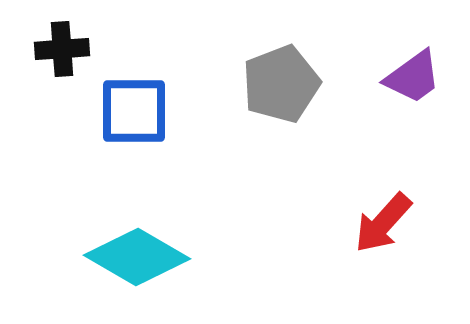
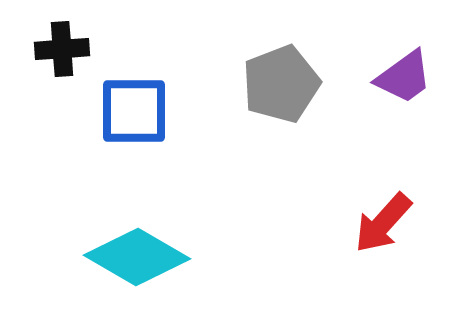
purple trapezoid: moved 9 px left
